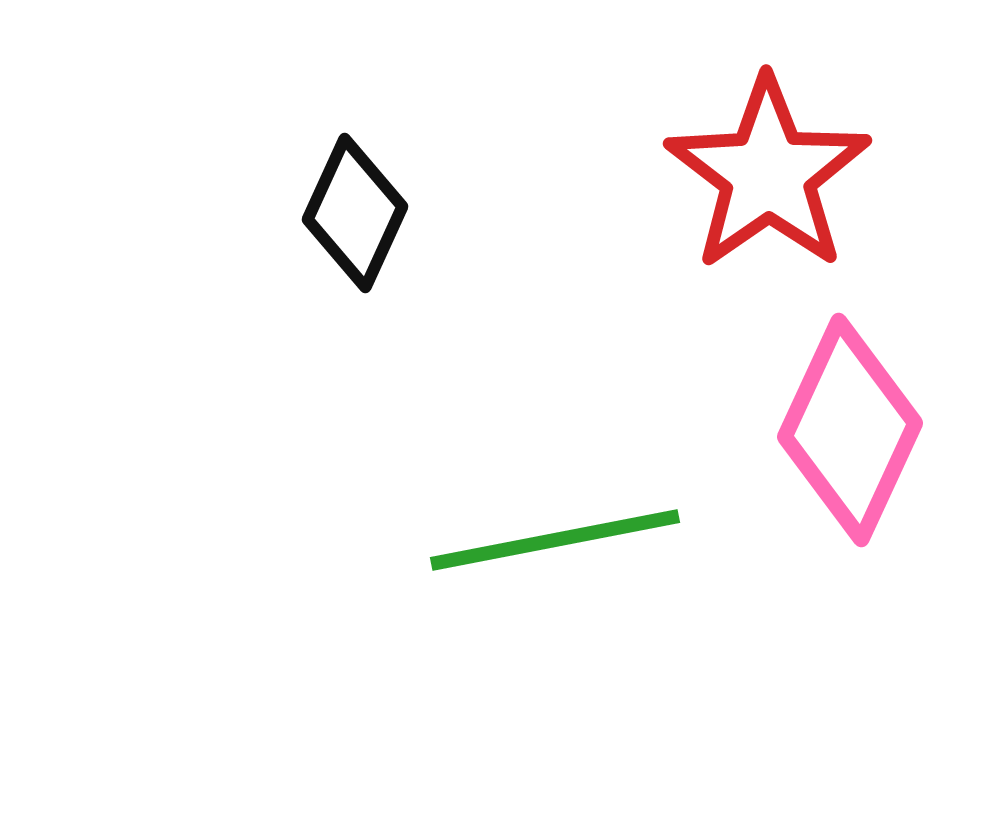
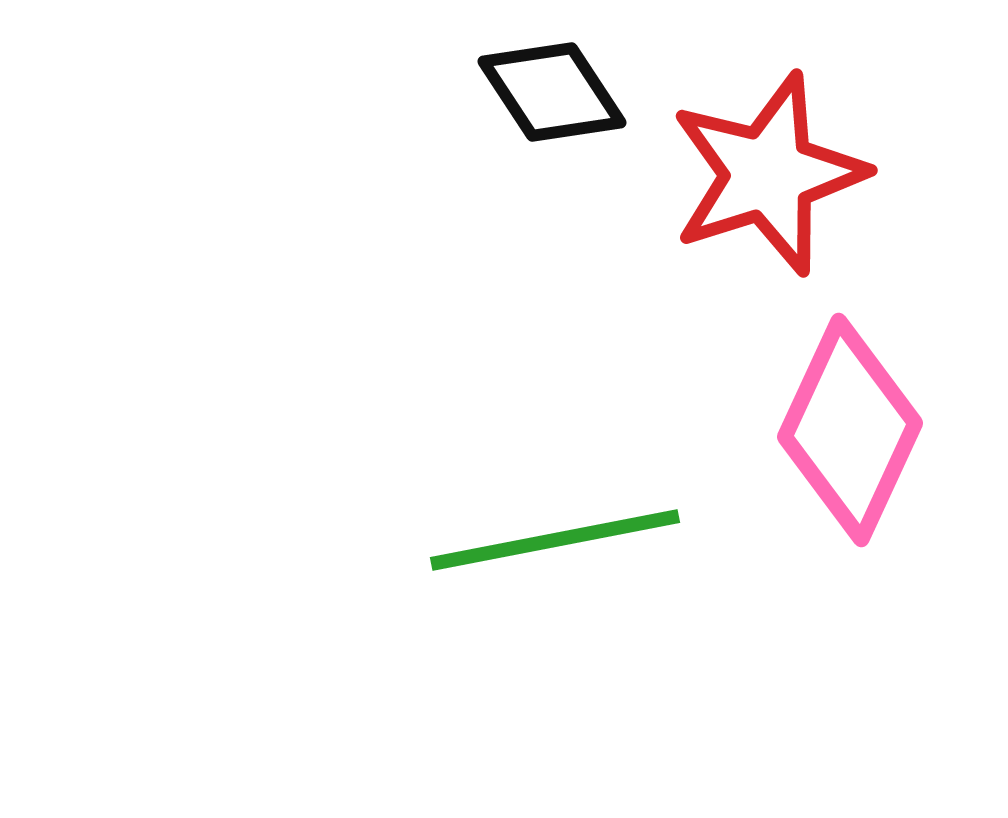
red star: rotated 17 degrees clockwise
black diamond: moved 197 px right, 121 px up; rotated 58 degrees counterclockwise
